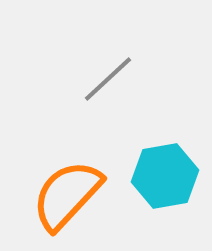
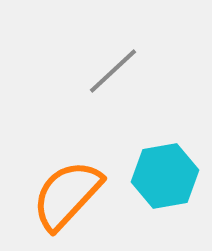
gray line: moved 5 px right, 8 px up
